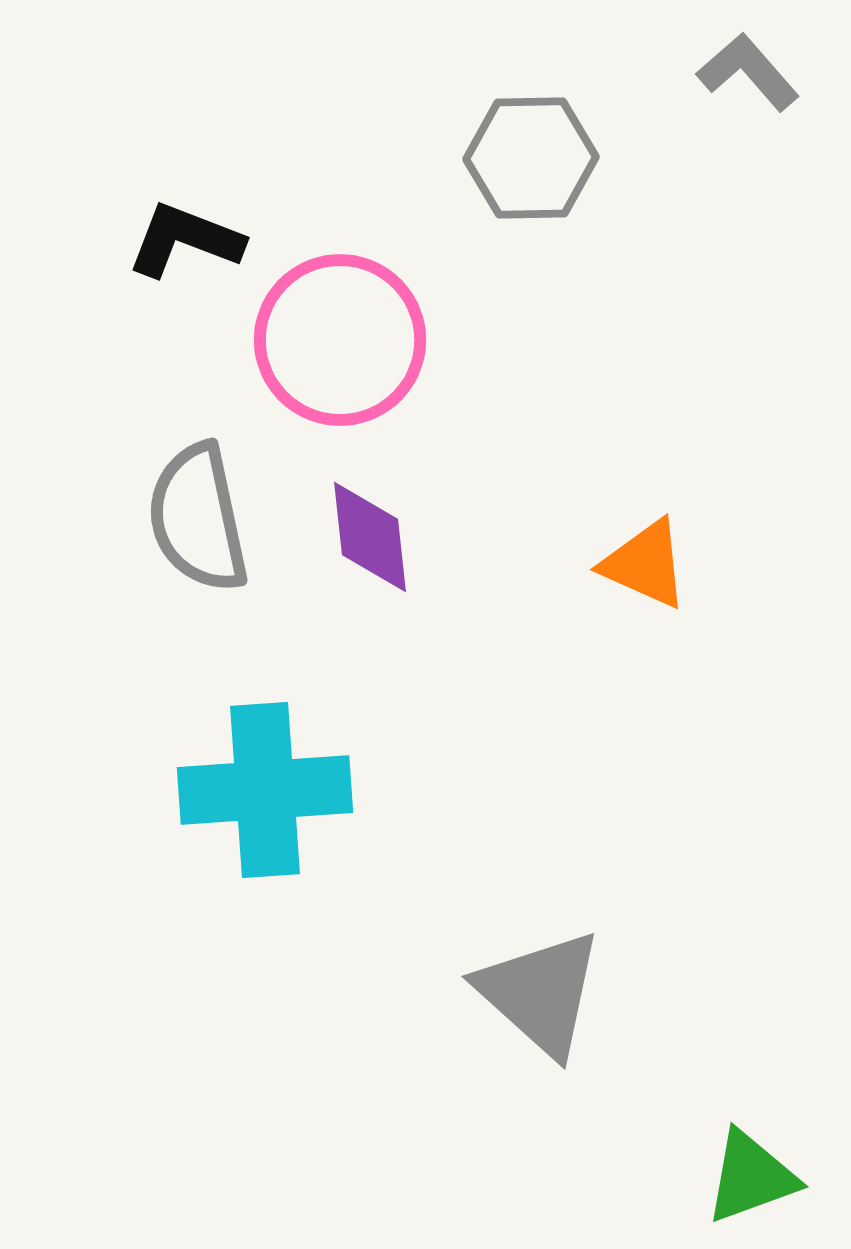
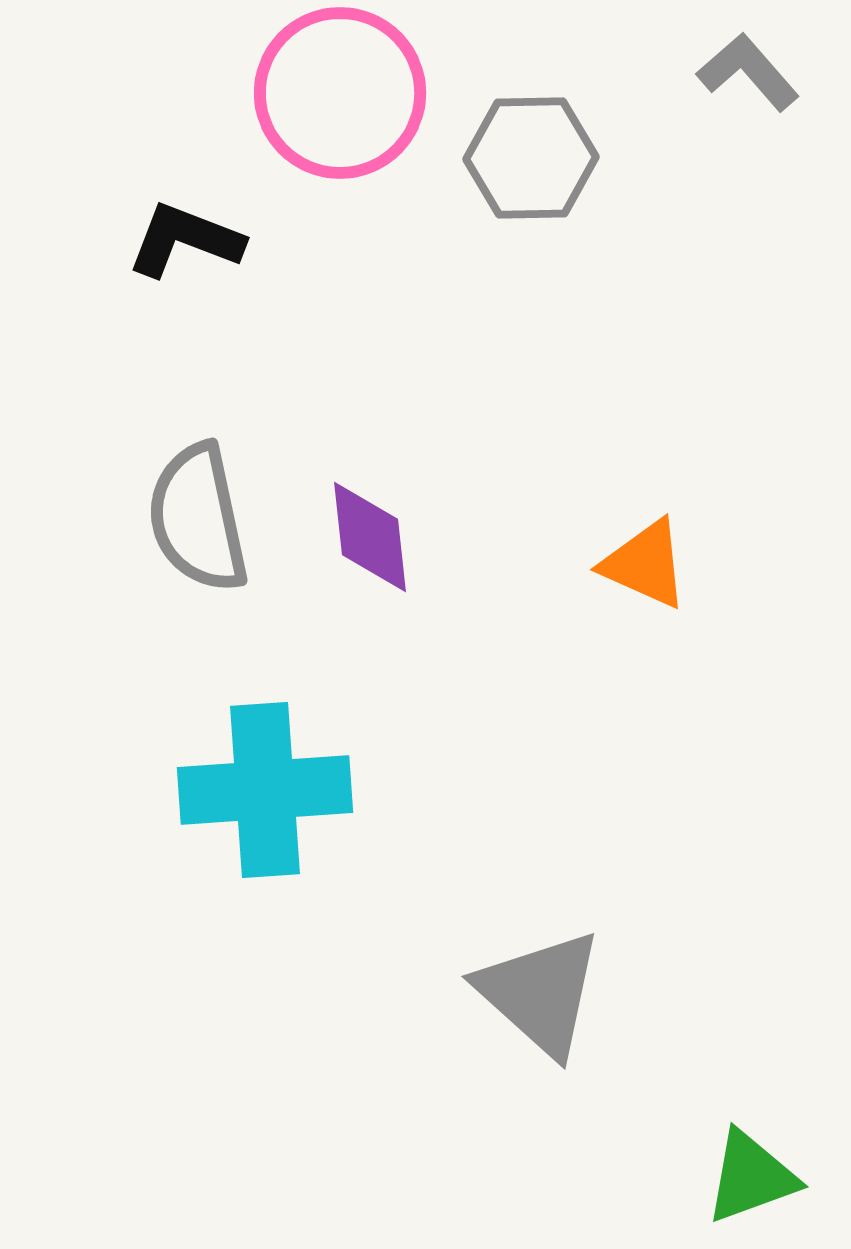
pink circle: moved 247 px up
